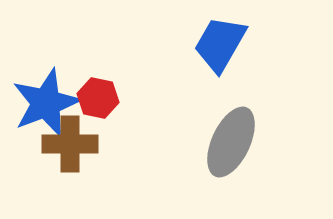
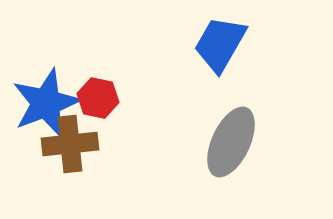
brown cross: rotated 6 degrees counterclockwise
